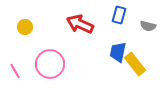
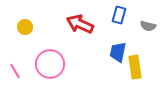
yellow rectangle: moved 3 px down; rotated 30 degrees clockwise
